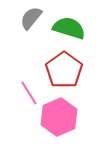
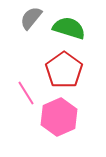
pink line: moved 3 px left
